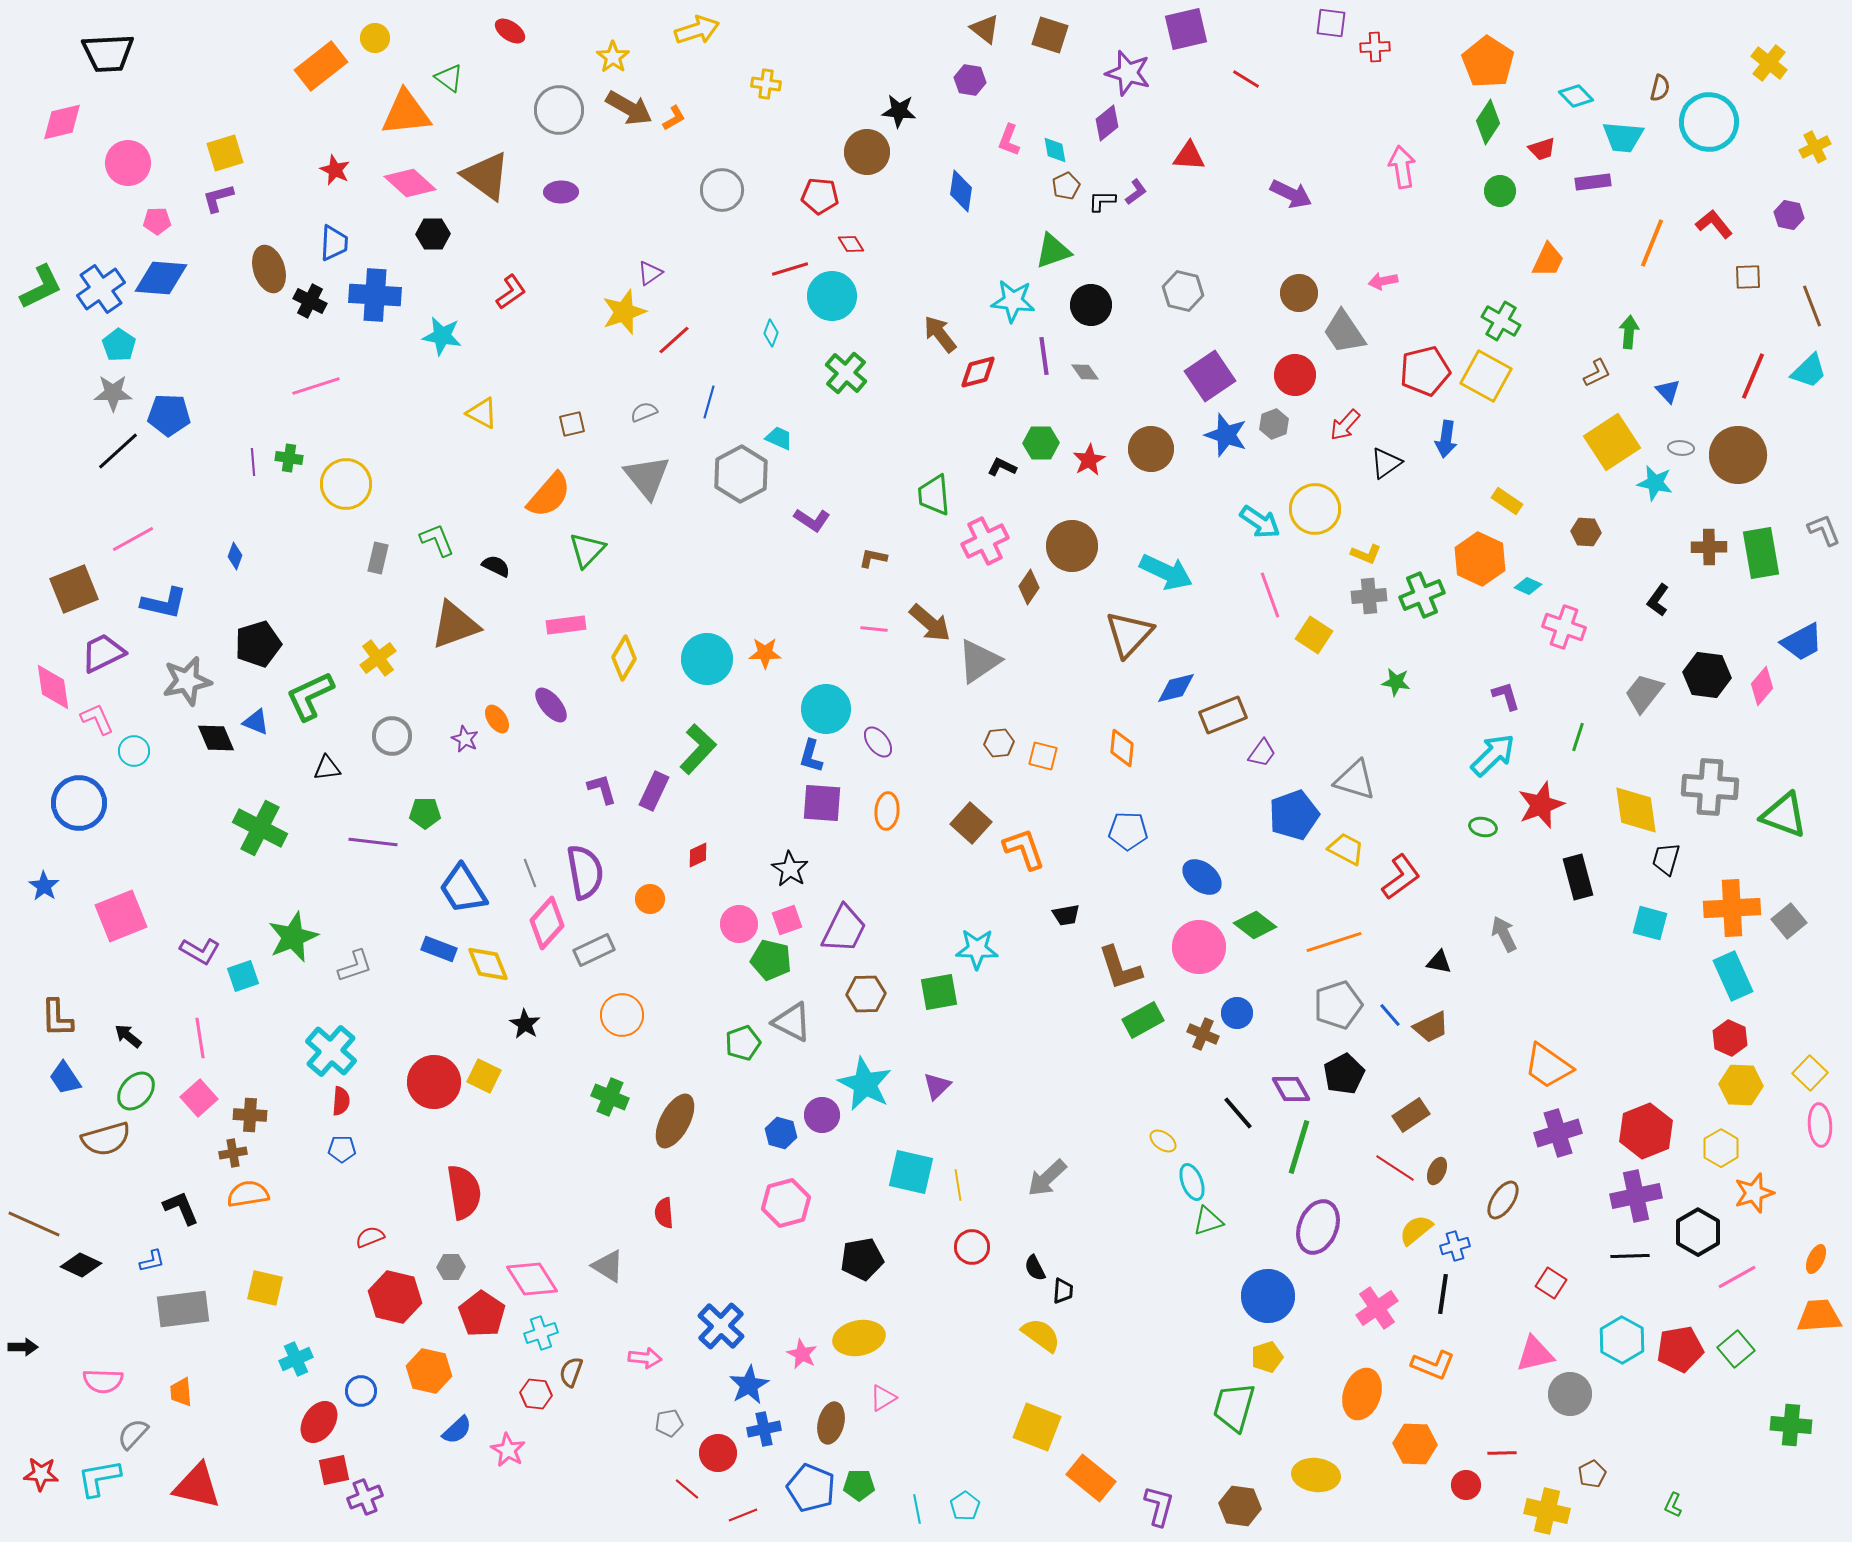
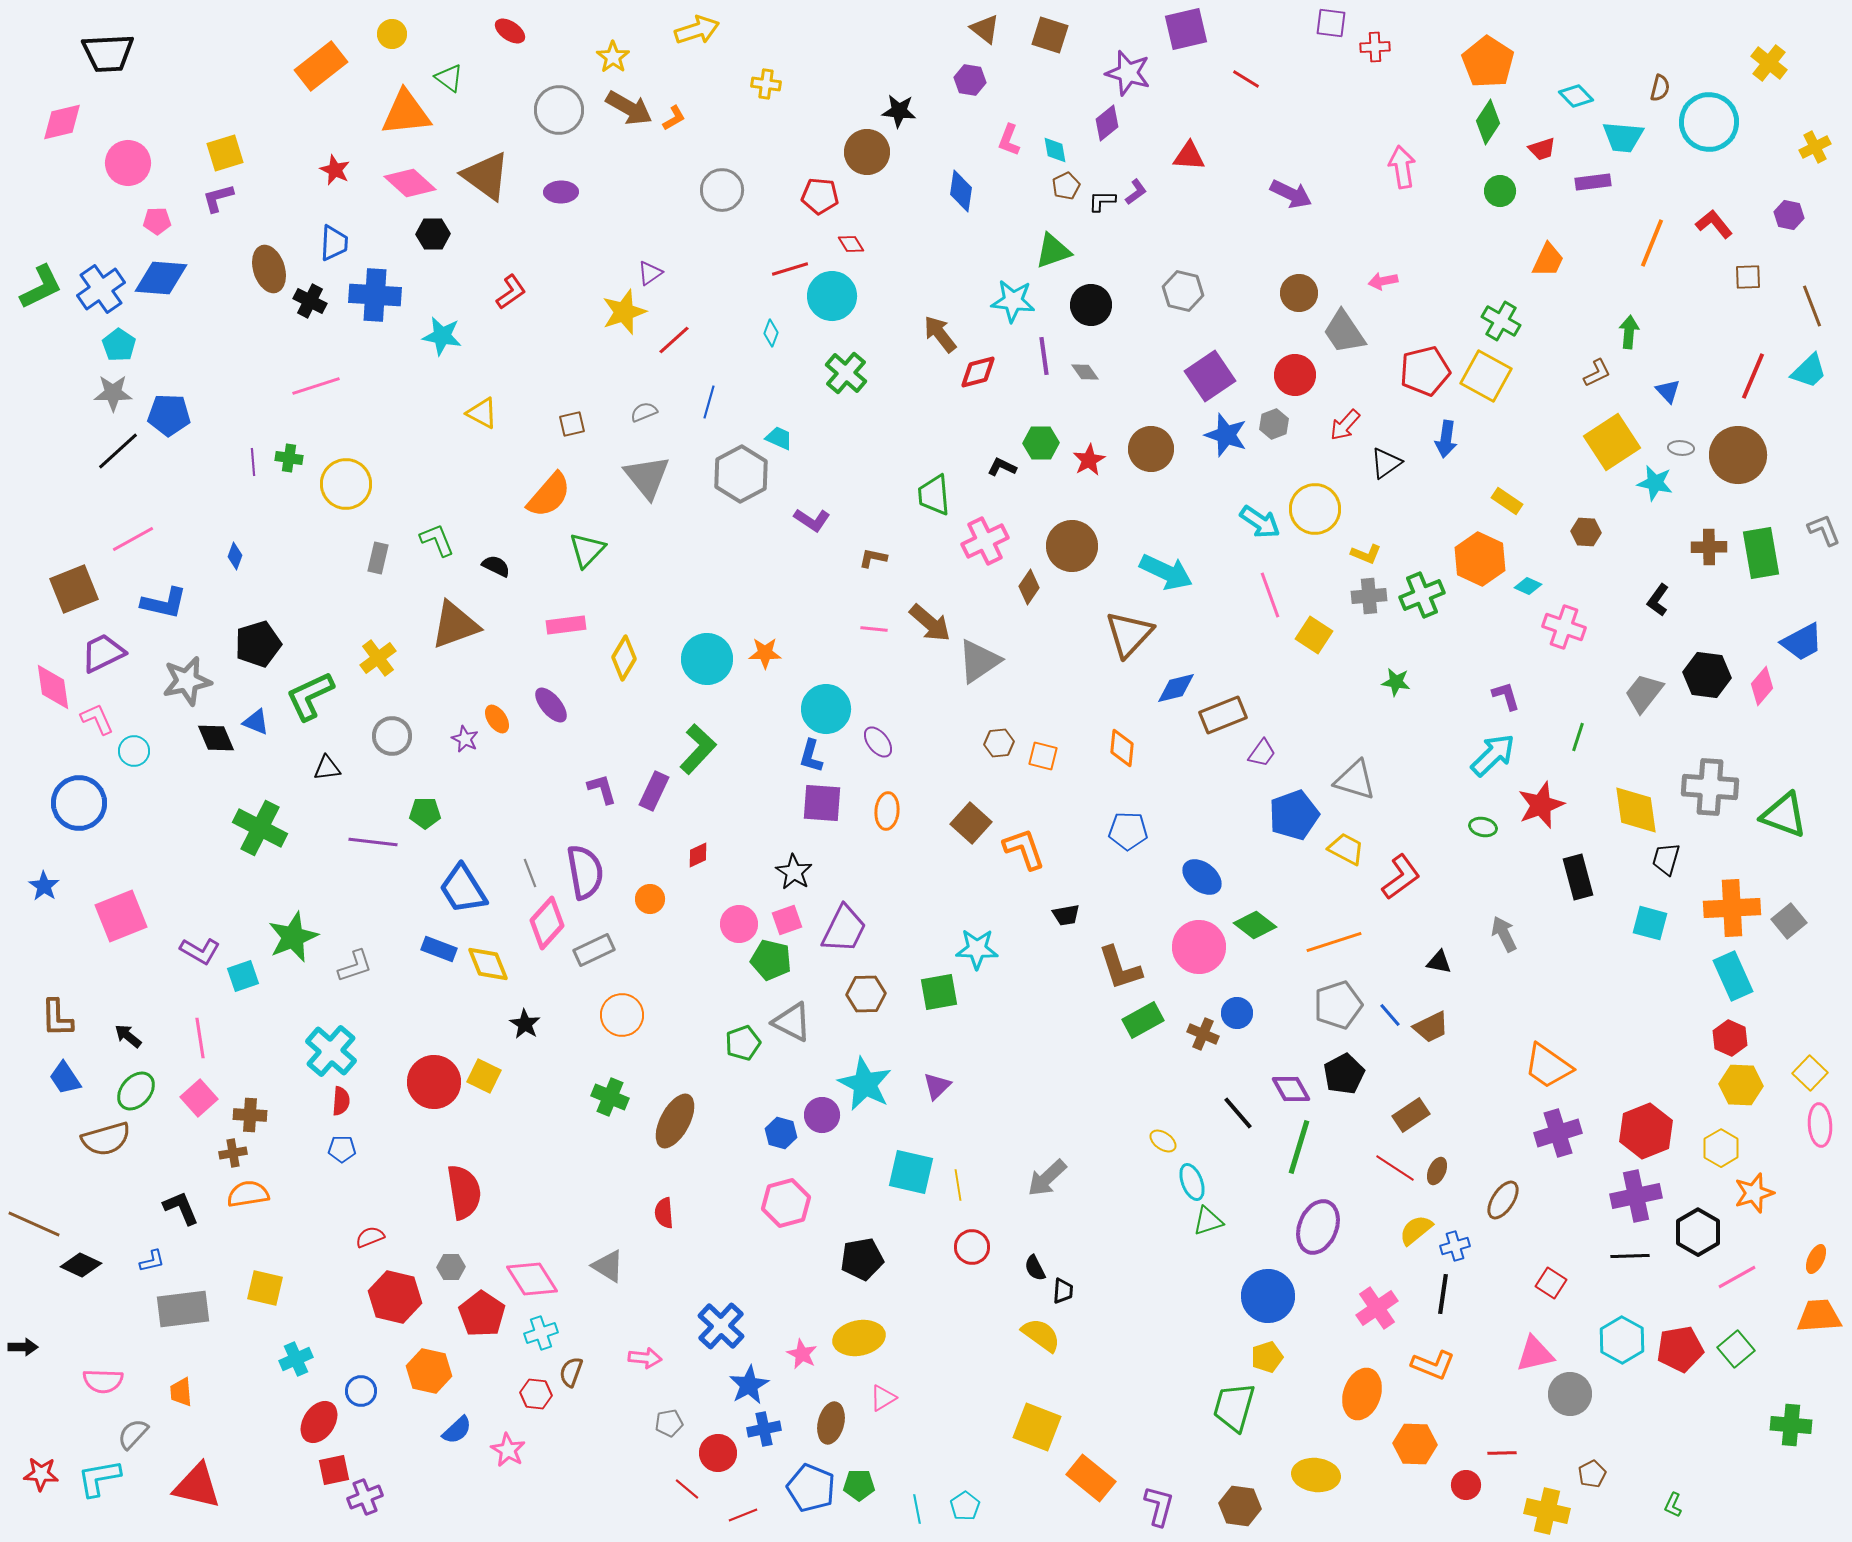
yellow circle at (375, 38): moved 17 px right, 4 px up
black star at (790, 869): moved 4 px right, 3 px down
